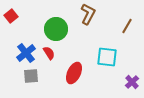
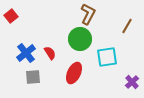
green circle: moved 24 px right, 10 px down
red semicircle: moved 1 px right
cyan square: rotated 15 degrees counterclockwise
gray square: moved 2 px right, 1 px down
